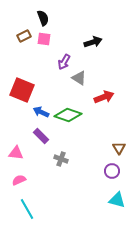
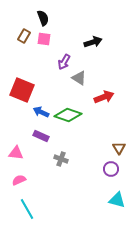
brown rectangle: rotated 32 degrees counterclockwise
purple rectangle: rotated 21 degrees counterclockwise
purple circle: moved 1 px left, 2 px up
